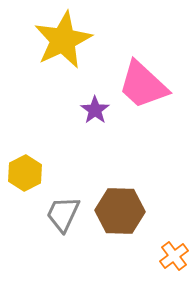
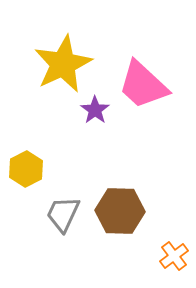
yellow star: moved 24 px down
yellow hexagon: moved 1 px right, 4 px up
